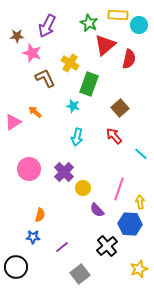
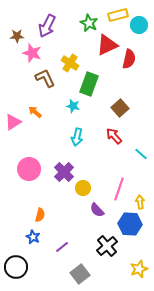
yellow rectangle: rotated 18 degrees counterclockwise
red triangle: moved 2 px right; rotated 15 degrees clockwise
blue star: rotated 24 degrees clockwise
